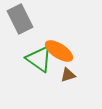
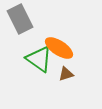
orange ellipse: moved 3 px up
brown triangle: moved 2 px left, 1 px up
